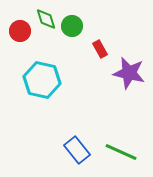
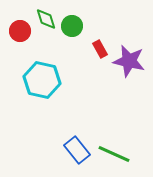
purple star: moved 12 px up
green line: moved 7 px left, 2 px down
